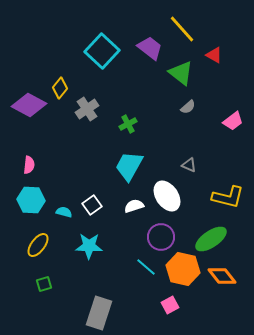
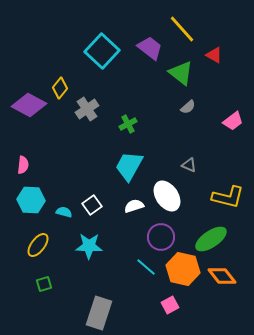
pink semicircle: moved 6 px left
